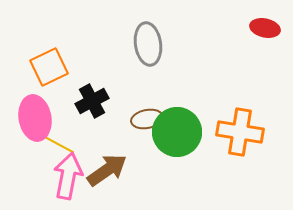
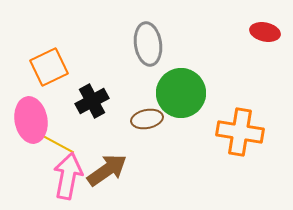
red ellipse: moved 4 px down
pink ellipse: moved 4 px left, 2 px down
green circle: moved 4 px right, 39 px up
